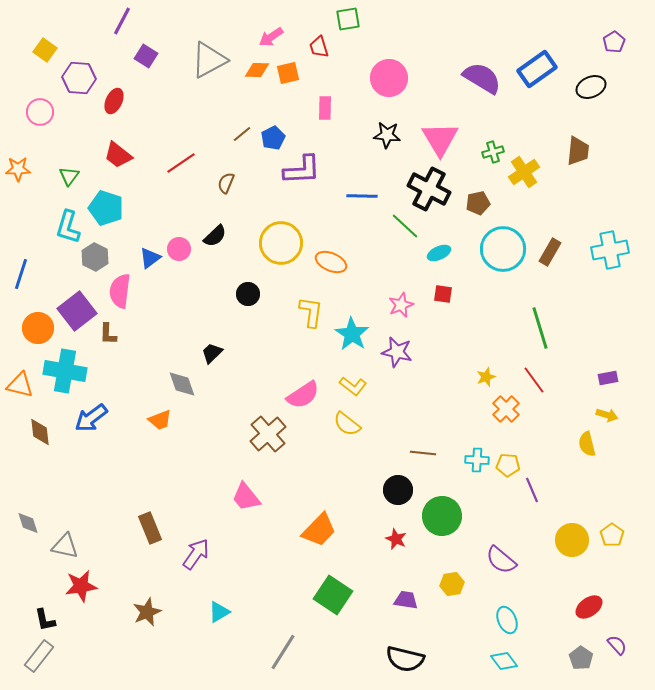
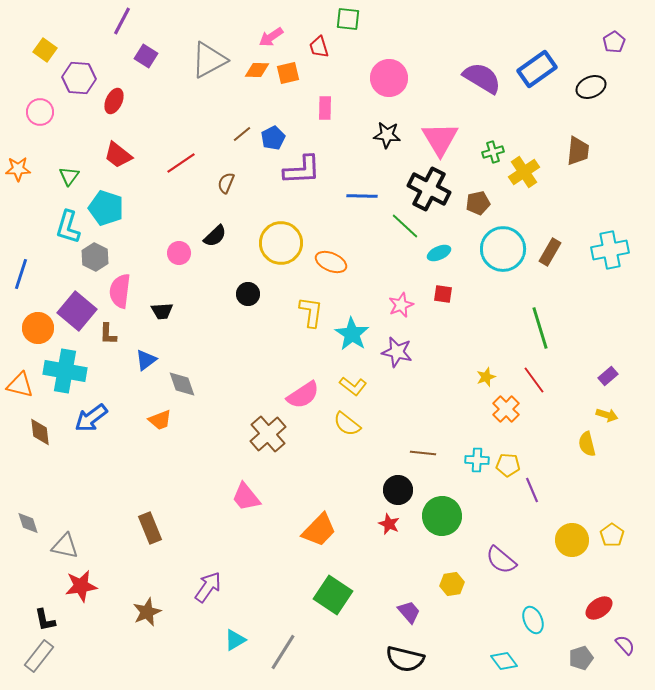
green square at (348, 19): rotated 15 degrees clockwise
pink circle at (179, 249): moved 4 px down
blue triangle at (150, 258): moved 4 px left, 102 px down
purple square at (77, 311): rotated 12 degrees counterclockwise
black trapezoid at (212, 353): moved 50 px left, 42 px up; rotated 140 degrees counterclockwise
purple rectangle at (608, 378): moved 2 px up; rotated 30 degrees counterclockwise
red star at (396, 539): moved 7 px left, 15 px up
purple arrow at (196, 554): moved 12 px right, 33 px down
purple trapezoid at (406, 600): moved 3 px right, 12 px down; rotated 40 degrees clockwise
red ellipse at (589, 607): moved 10 px right, 1 px down
cyan triangle at (219, 612): moved 16 px right, 28 px down
cyan ellipse at (507, 620): moved 26 px right
purple semicircle at (617, 645): moved 8 px right
gray pentagon at (581, 658): rotated 20 degrees clockwise
